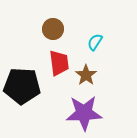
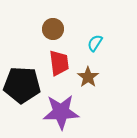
cyan semicircle: moved 1 px down
brown star: moved 2 px right, 2 px down
black pentagon: moved 1 px up
purple star: moved 23 px left, 1 px up
